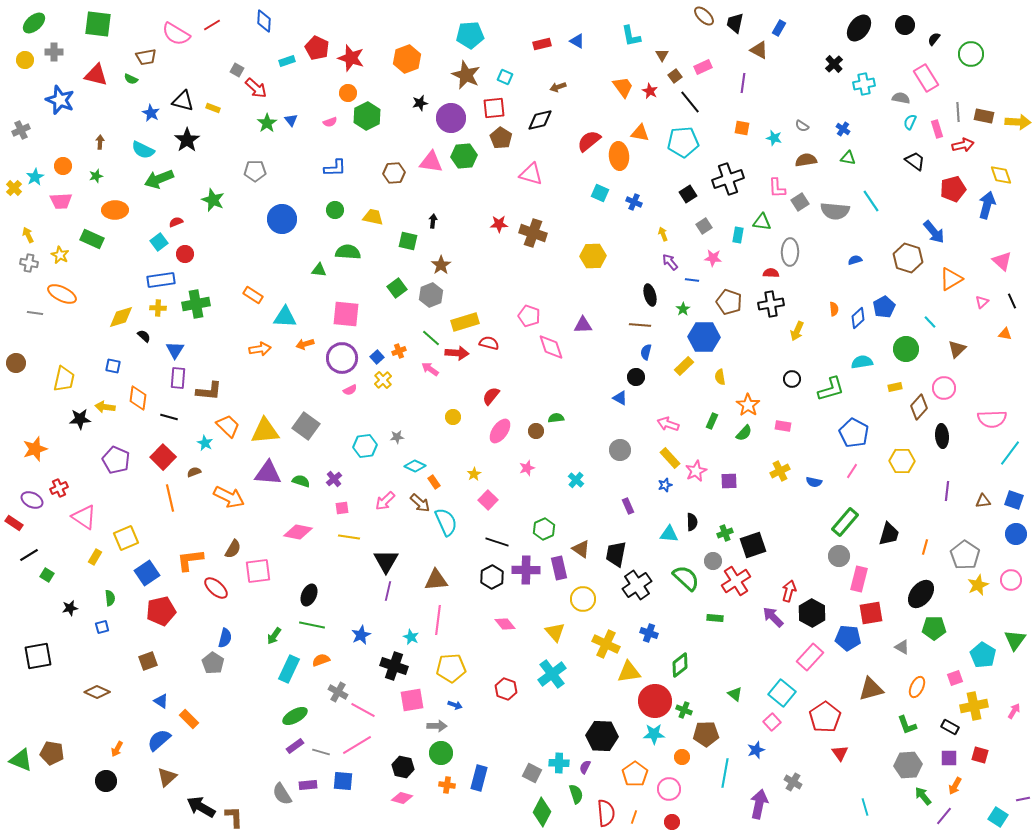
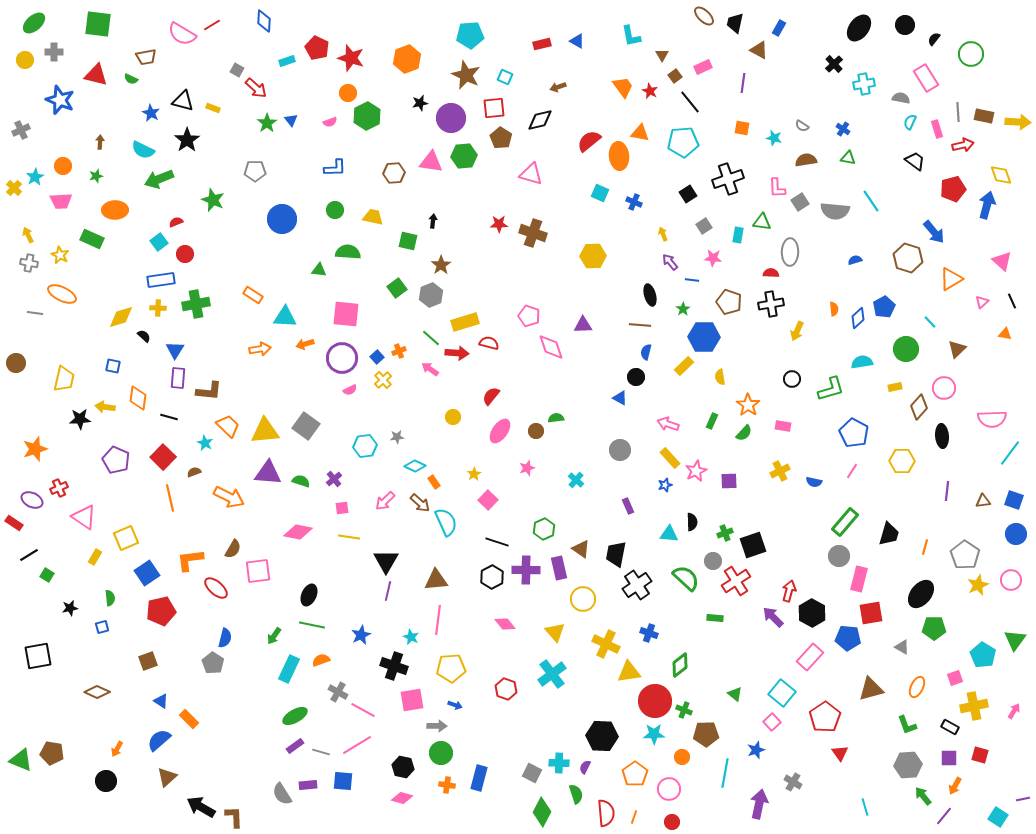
pink semicircle at (176, 34): moved 6 px right
